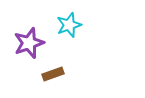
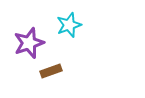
brown rectangle: moved 2 px left, 3 px up
